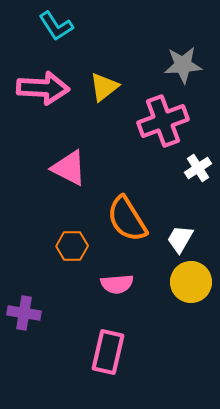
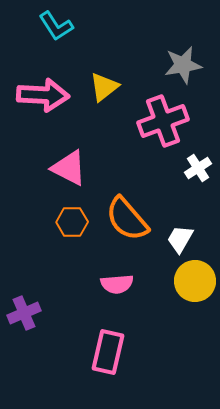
gray star: rotated 6 degrees counterclockwise
pink arrow: moved 7 px down
orange semicircle: rotated 9 degrees counterclockwise
orange hexagon: moved 24 px up
yellow circle: moved 4 px right, 1 px up
purple cross: rotated 32 degrees counterclockwise
